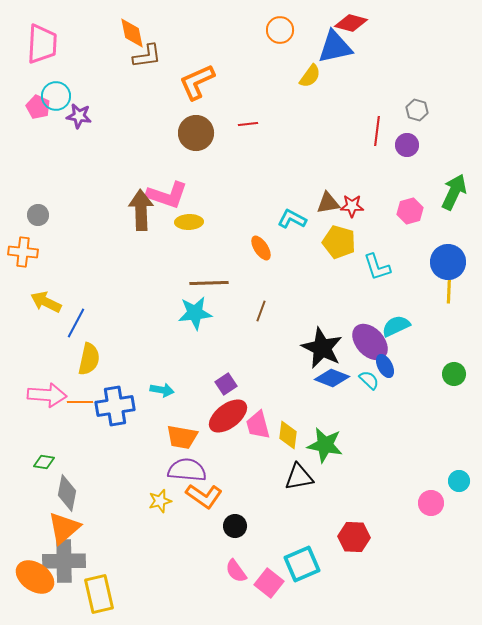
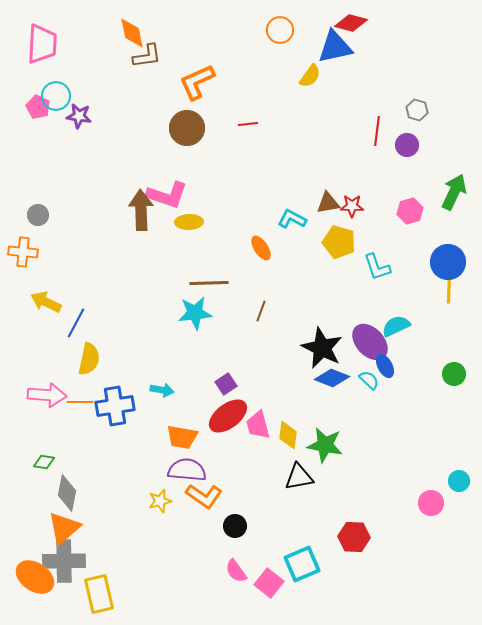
brown circle at (196, 133): moved 9 px left, 5 px up
